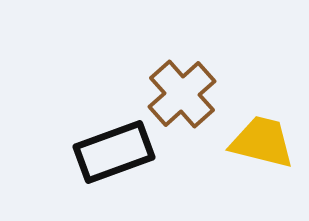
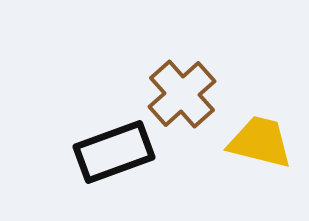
yellow trapezoid: moved 2 px left
